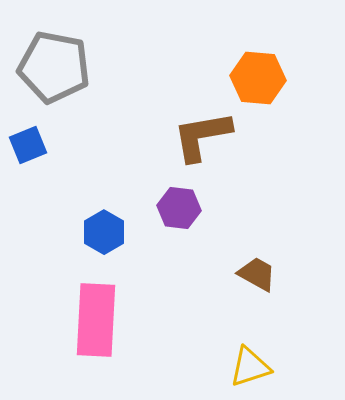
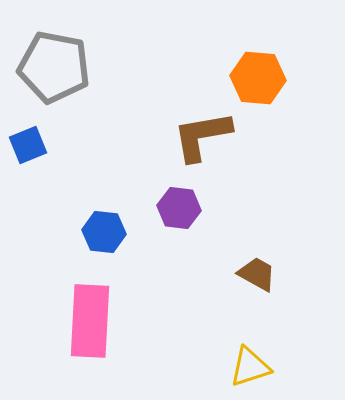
blue hexagon: rotated 24 degrees counterclockwise
pink rectangle: moved 6 px left, 1 px down
